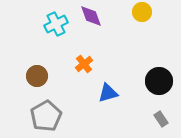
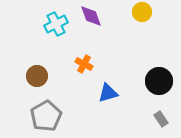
orange cross: rotated 24 degrees counterclockwise
